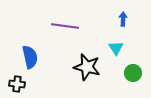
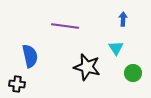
blue semicircle: moved 1 px up
